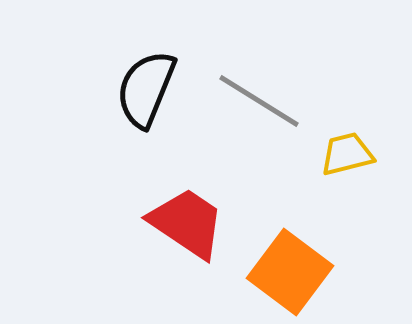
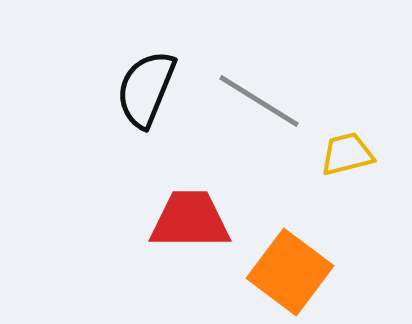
red trapezoid: moved 3 px right, 3 px up; rotated 34 degrees counterclockwise
